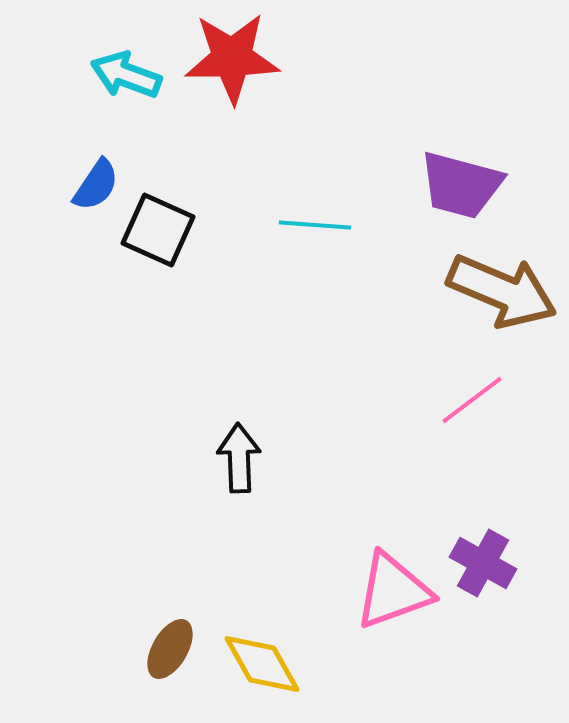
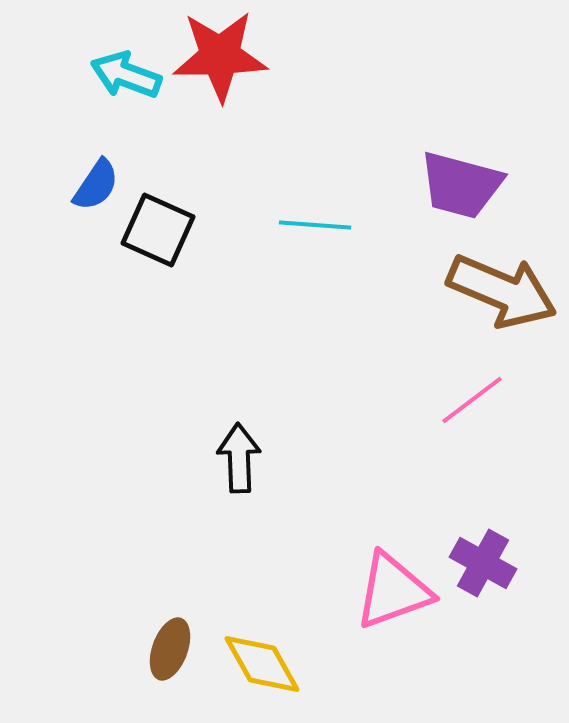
red star: moved 12 px left, 2 px up
brown ellipse: rotated 10 degrees counterclockwise
